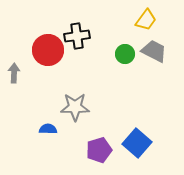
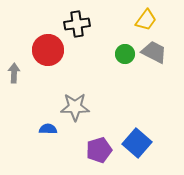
black cross: moved 12 px up
gray trapezoid: moved 1 px down
